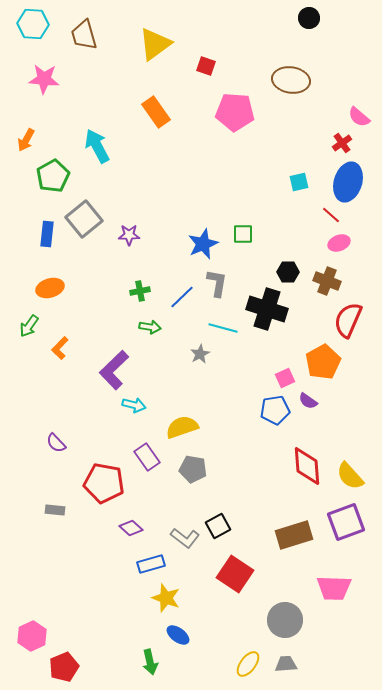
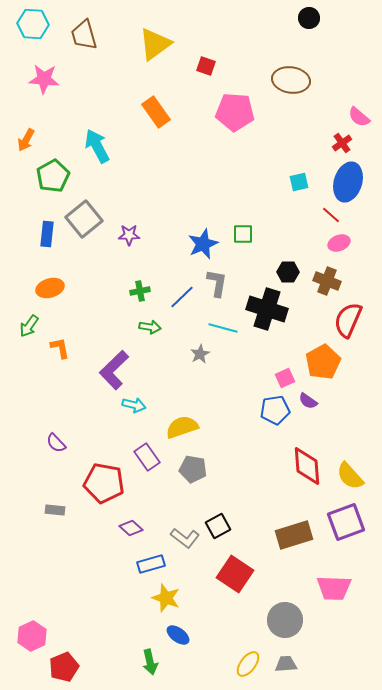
orange L-shape at (60, 348): rotated 125 degrees clockwise
